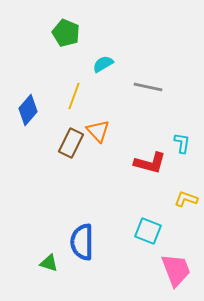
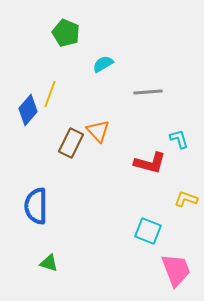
gray line: moved 5 px down; rotated 16 degrees counterclockwise
yellow line: moved 24 px left, 2 px up
cyan L-shape: moved 3 px left, 4 px up; rotated 25 degrees counterclockwise
blue semicircle: moved 46 px left, 36 px up
